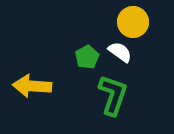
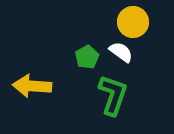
white semicircle: moved 1 px right
